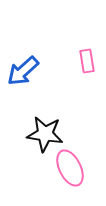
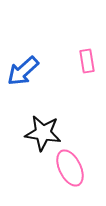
black star: moved 2 px left, 1 px up
